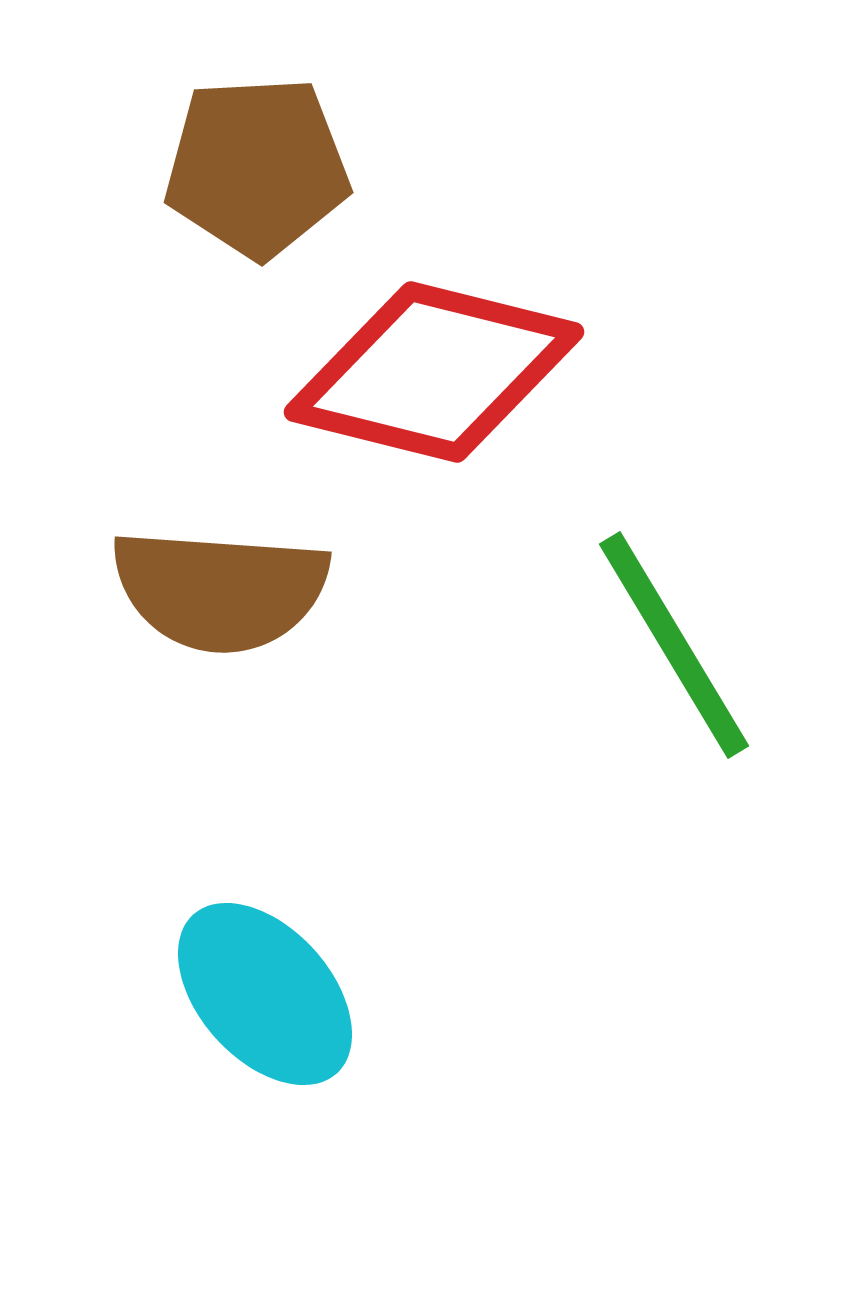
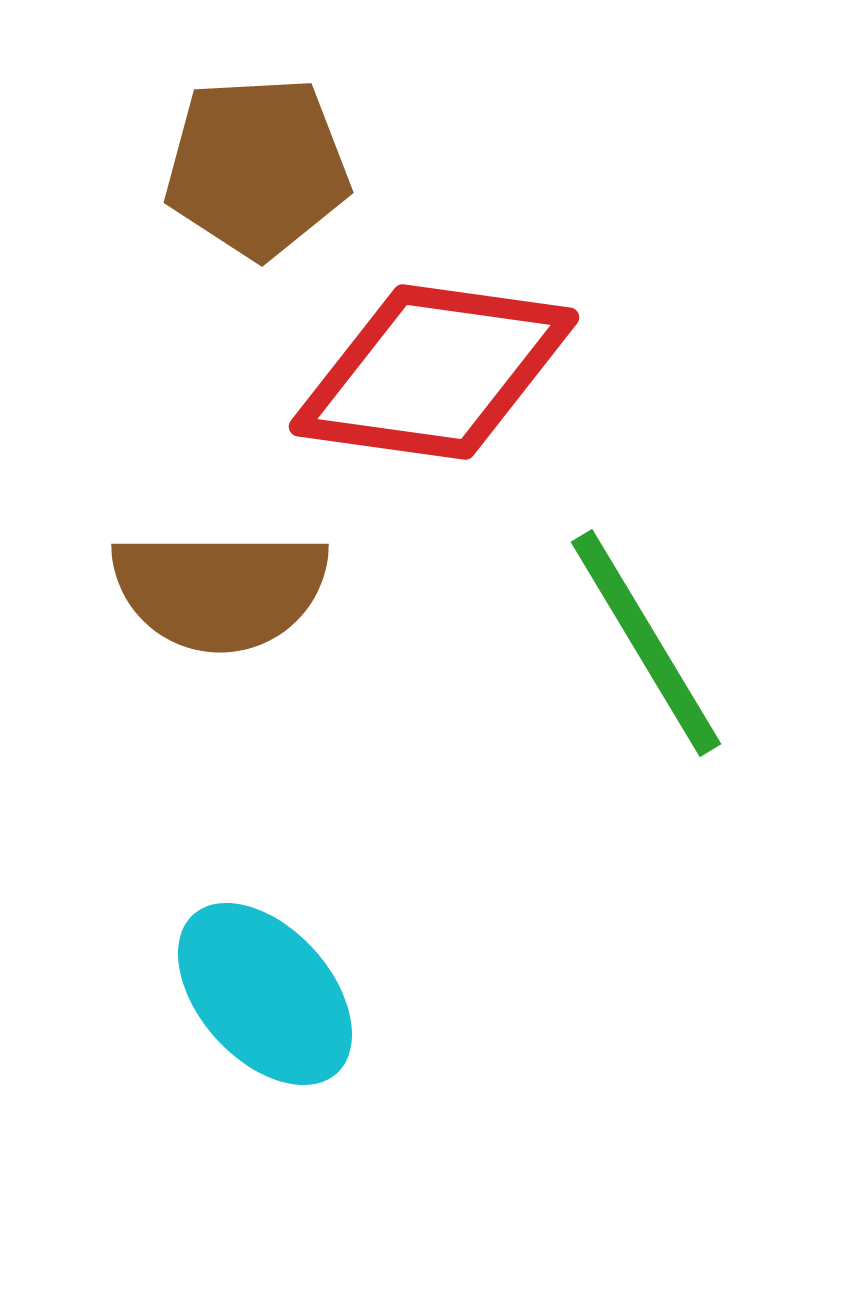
red diamond: rotated 6 degrees counterclockwise
brown semicircle: rotated 4 degrees counterclockwise
green line: moved 28 px left, 2 px up
